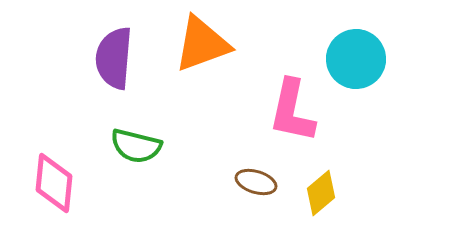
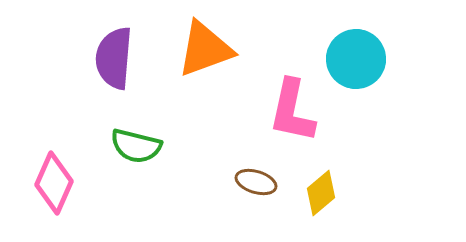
orange triangle: moved 3 px right, 5 px down
pink diamond: rotated 18 degrees clockwise
